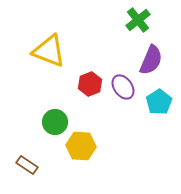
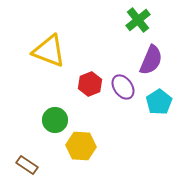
green circle: moved 2 px up
